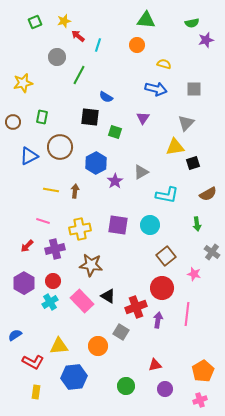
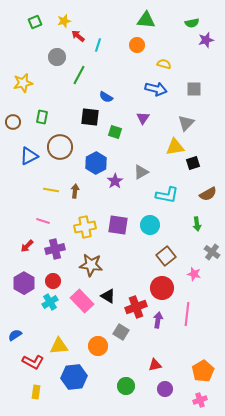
yellow cross at (80, 229): moved 5 px right, 2 px up
